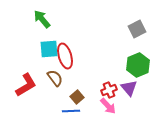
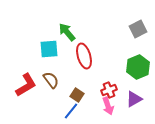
green arrow: moved 25 px right, 13 px down
gray square: moved 1 px right
red ellipse: moved 19 px right
green hexagon: moved 2 px down
brown semicircle: moved 4 px left, 2 px down
purple triangle: moved 5 px right, 11 px down; rotated 42 degrees clockwise
brown square: moved 2 px up; rotated 16 degrees counterclockwise
pink arrow: rotated 24 degrees clockwise
blue line: rotated 48 degrees counterclockwise
